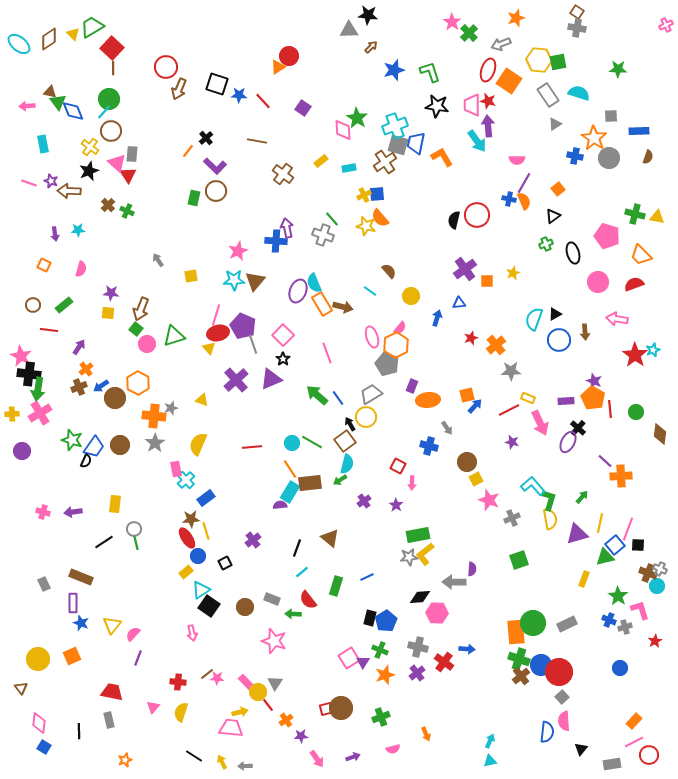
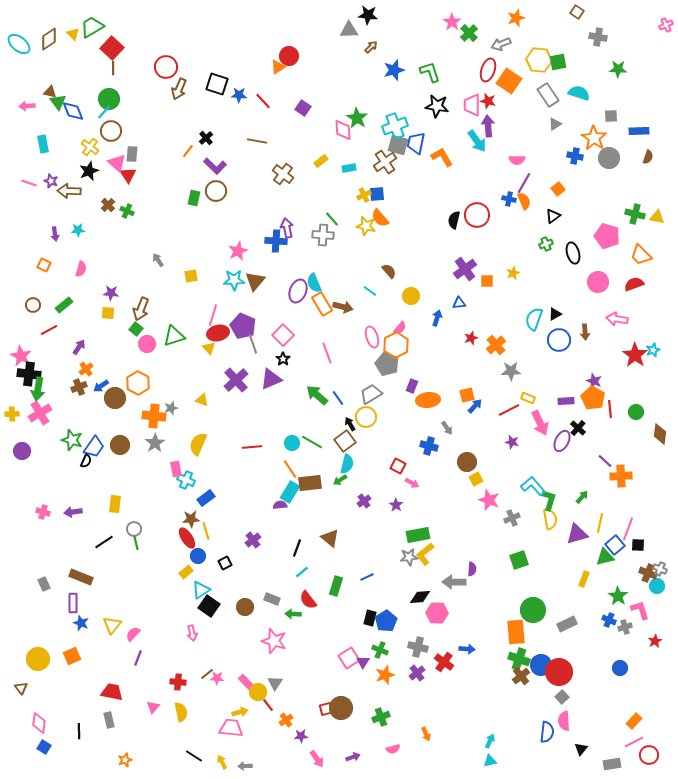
gray cross at (577, 28): moved 21 px right, 9 px down
gray cross at (323, 235): rotated 15 degrees counterclockwise
pink line at (216, 315): moved 3 px left
red line at (49, 330): rotated 36 degrees counterclockwise
purple ellipse at (568, 442): moved 6 px left, 1 px up
cyan cross at (186, 480): rotated 24 degrees counterclockwise
pink arrow at (412, 483): rotated 64 degrees counterclockwise
green circle at (533, 623): moved 13 px up
yellow semicircle at (181, 712): rotated 150 degrees clockwise
